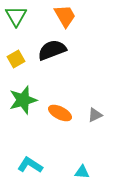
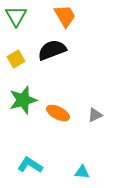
orange ellipse: moved 2 px left
